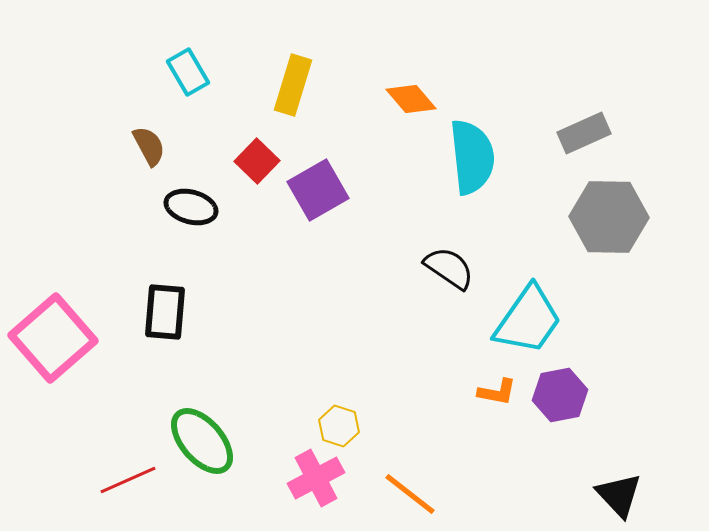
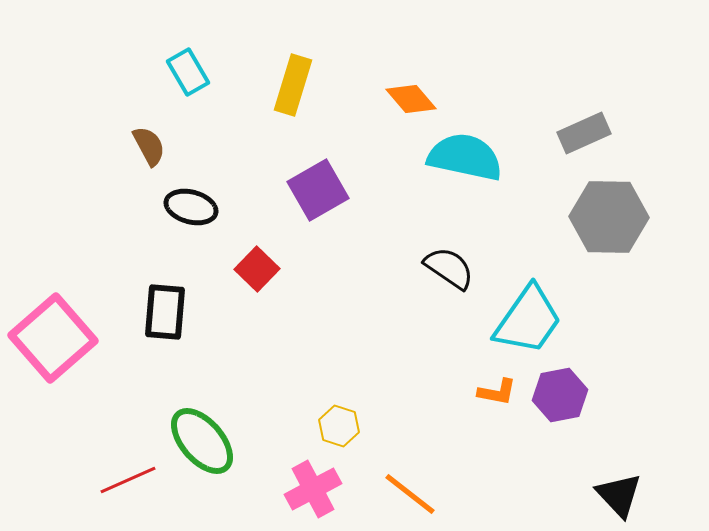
cyan semicircle: moved 7 px left; rotated 72 degrees counterclockwise
red square: moved 108 px down
pink cross: moved 3 px left, 11 px down
